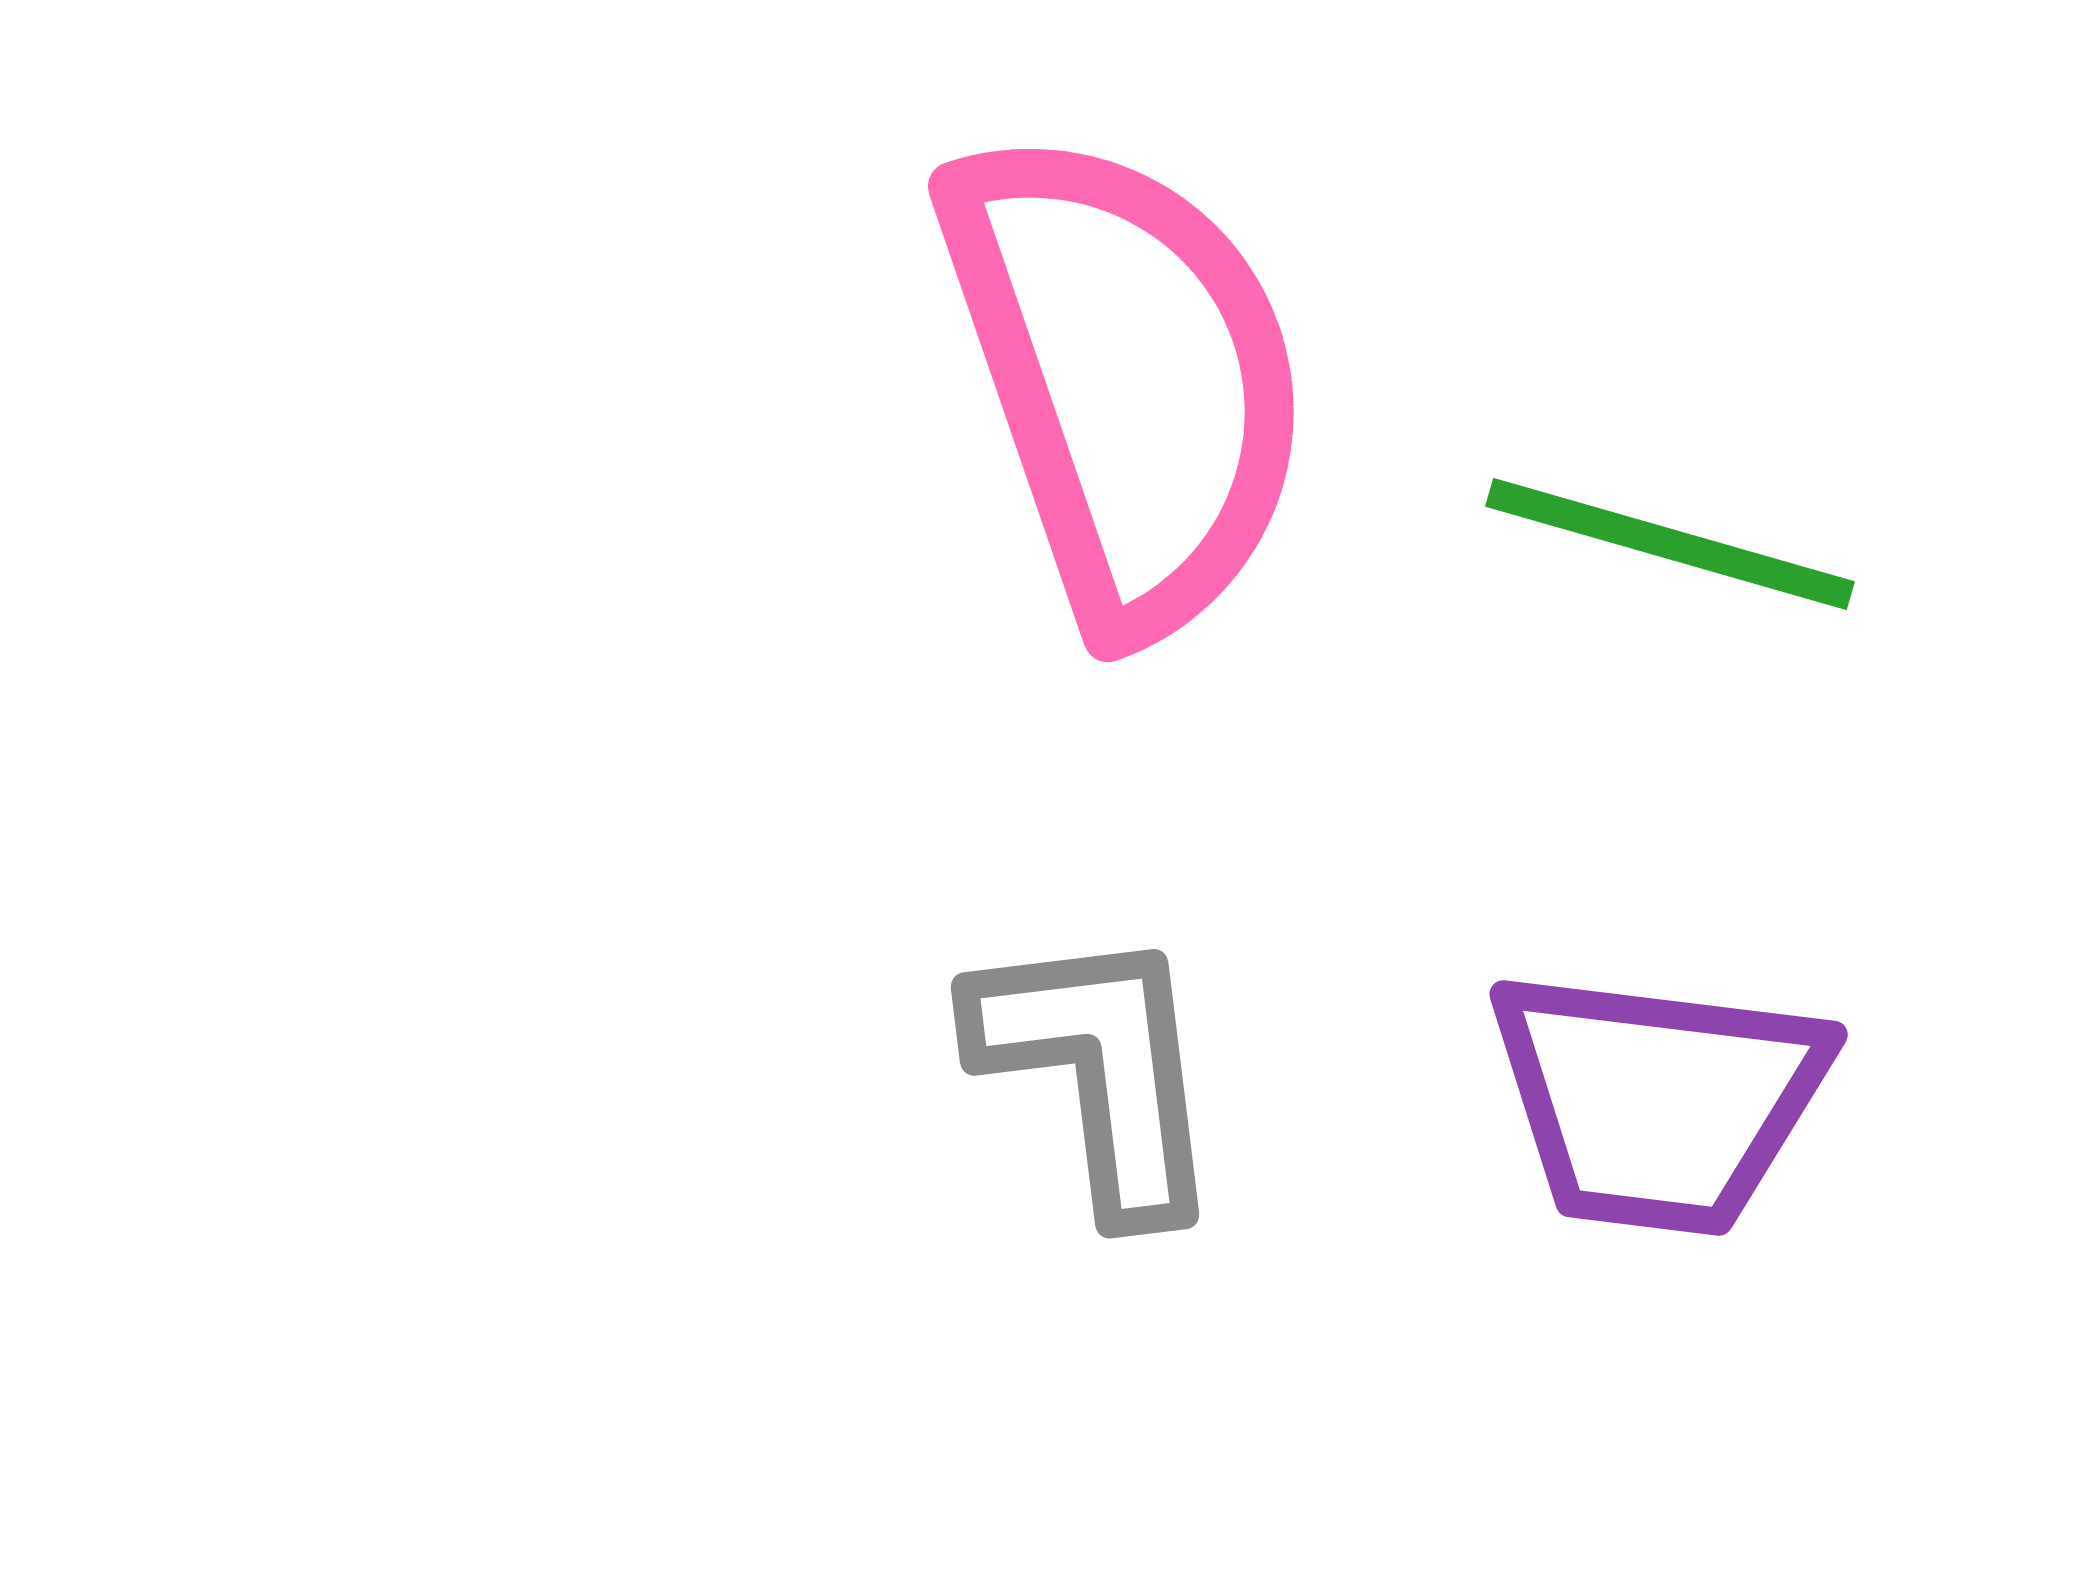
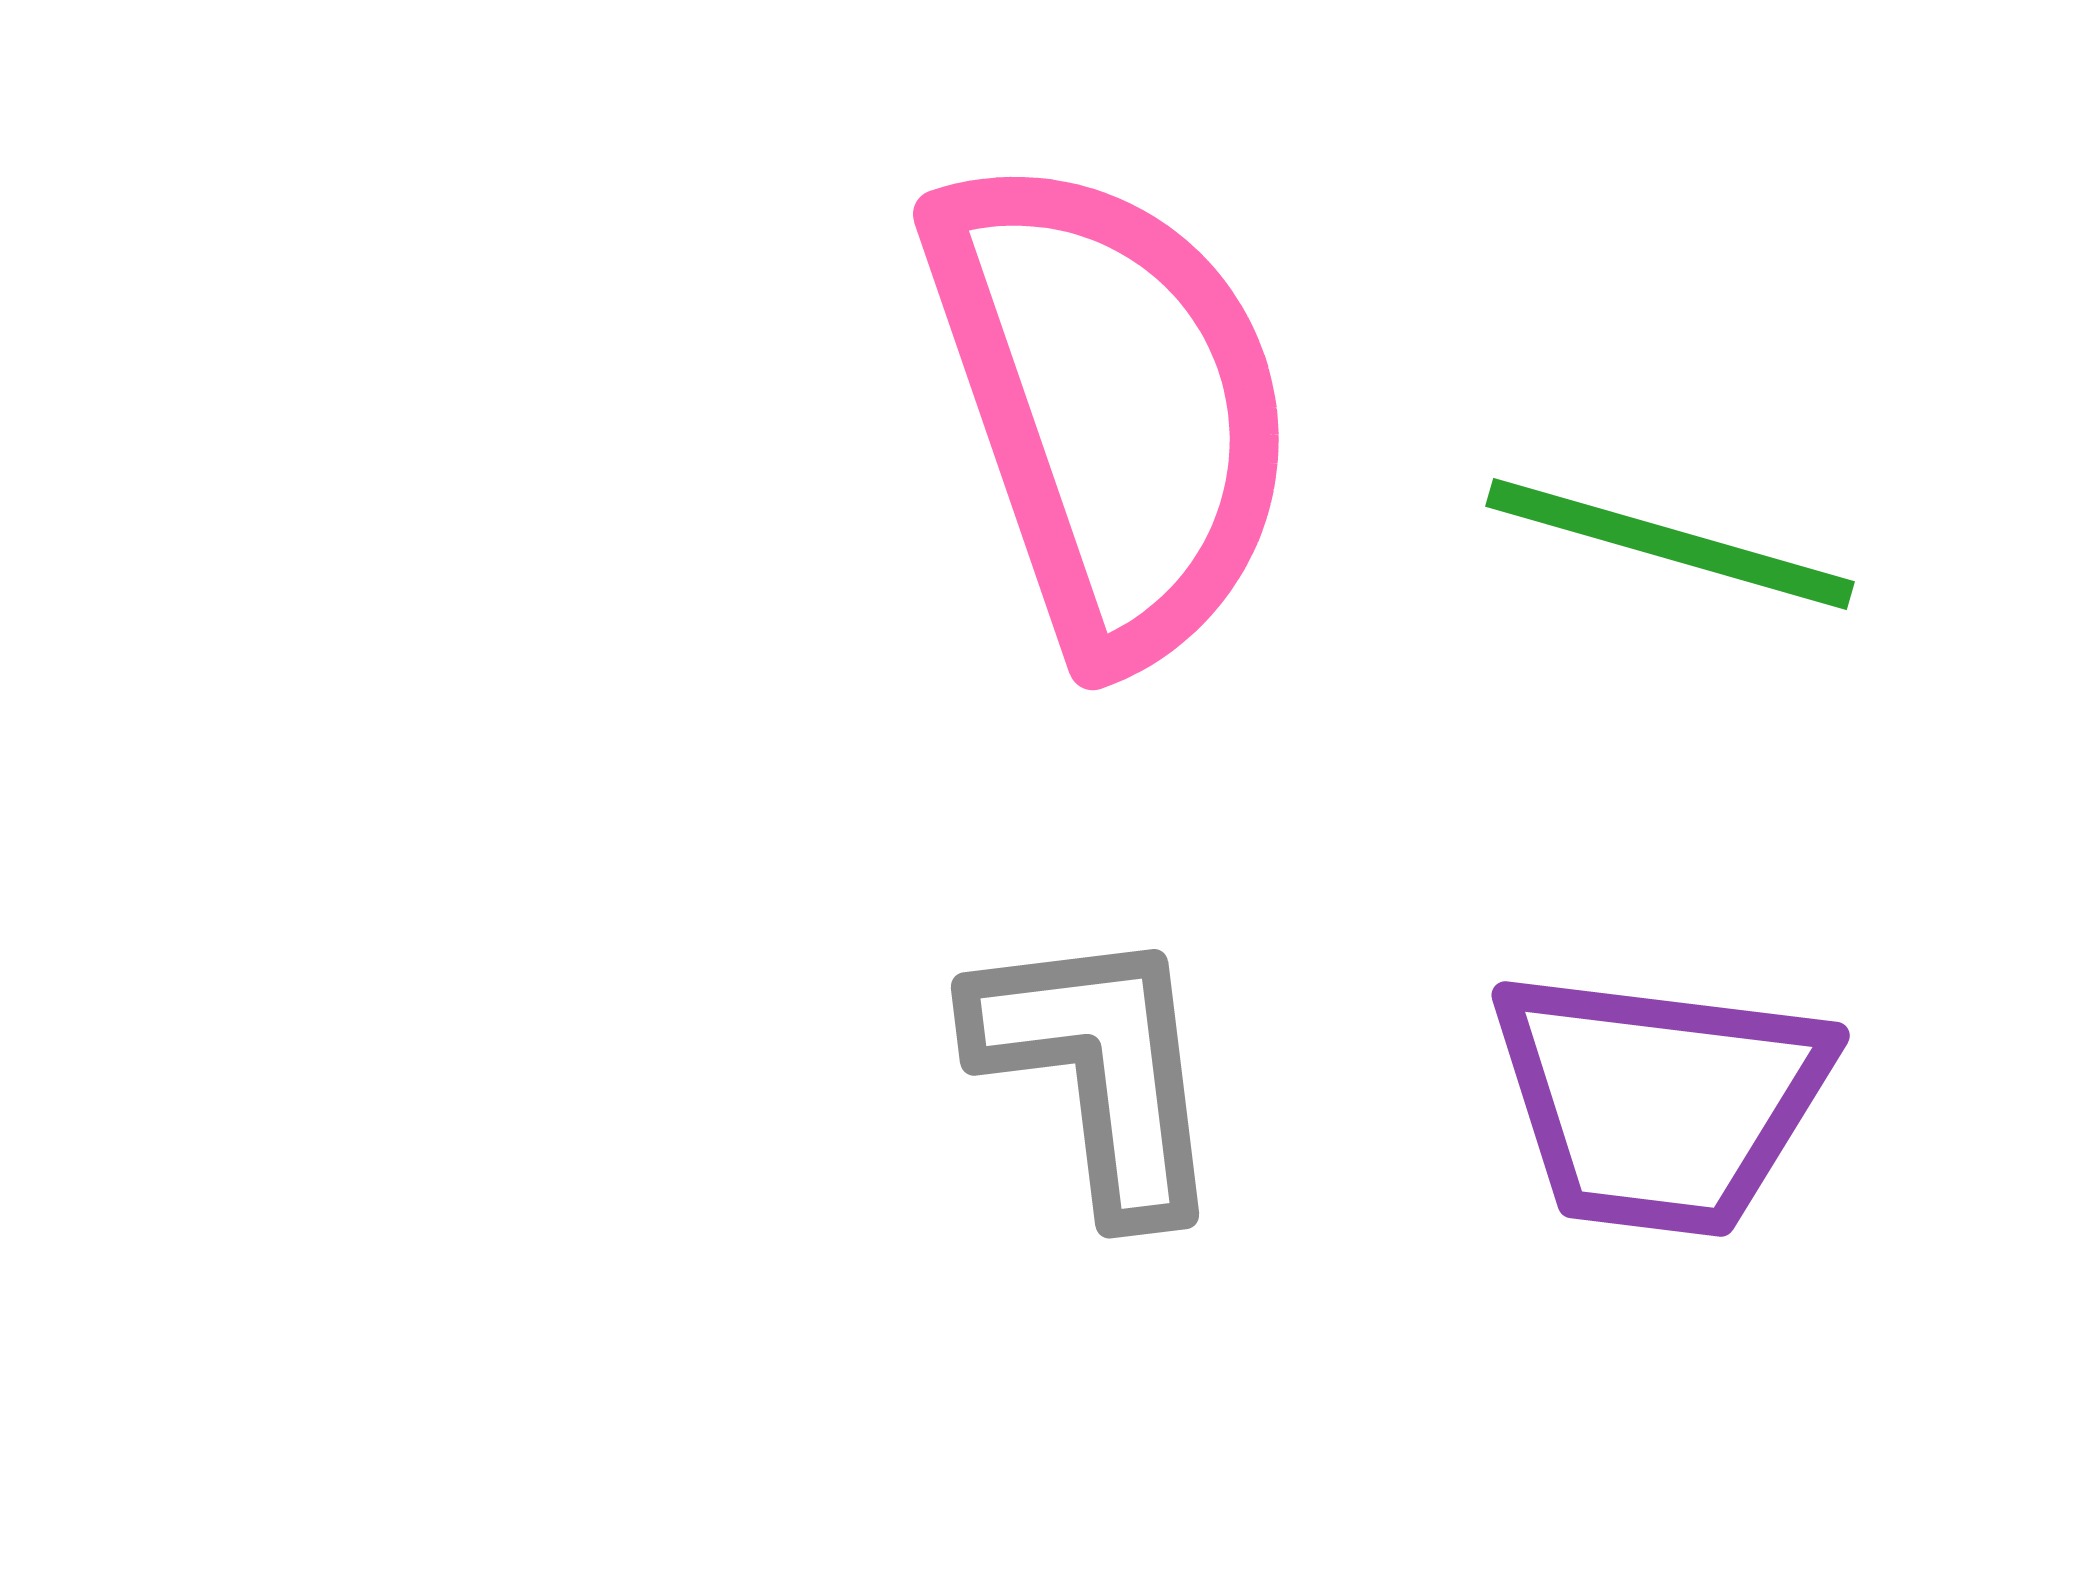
pink semicircle: moved 15 px left, 28 px down
purple trapezoid: moved 2 px right, 1 px down
